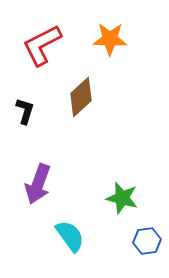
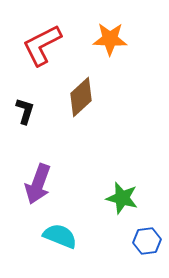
cyan semicircle: moved 10 px left; rotated 32 degrees counterclockwise
